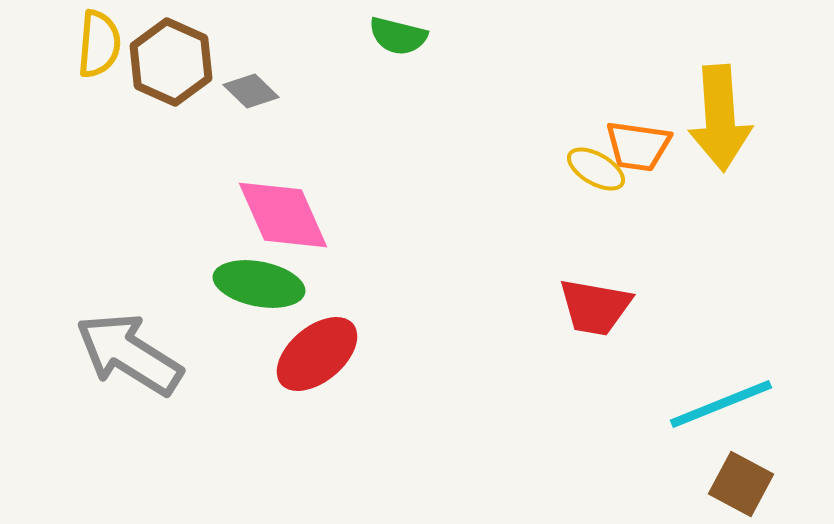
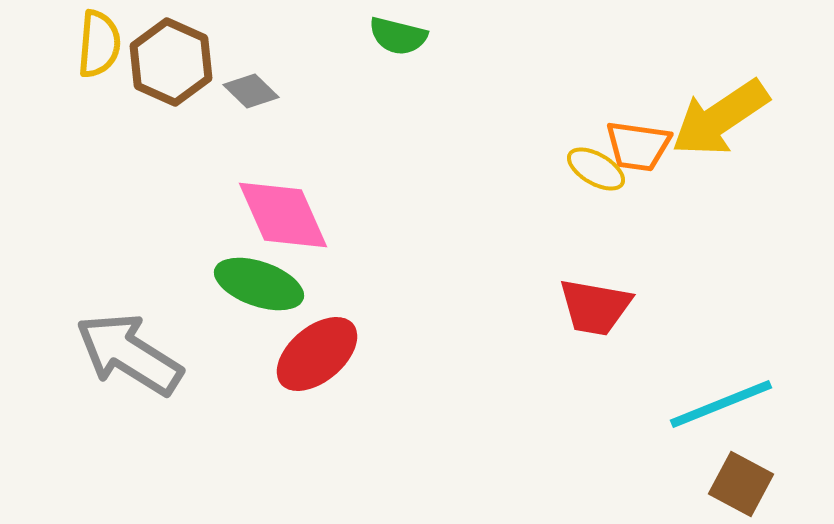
yellow arrow: rotated 60 degrees clockwise
green ellipse: rotated 8 degrees clockwise
